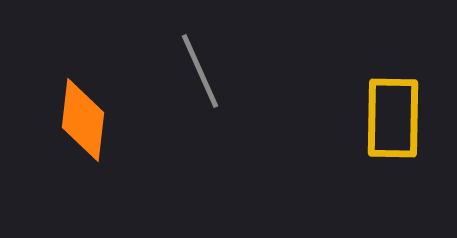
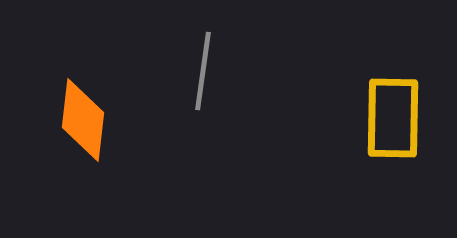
gray line: moved 3 px right; rotated 32 degrees clockwise
